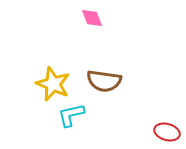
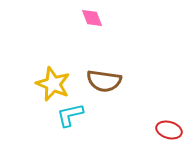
cyan L-shape: moved 1 px left
red ellipse: moved 2 px right, 2 px up
